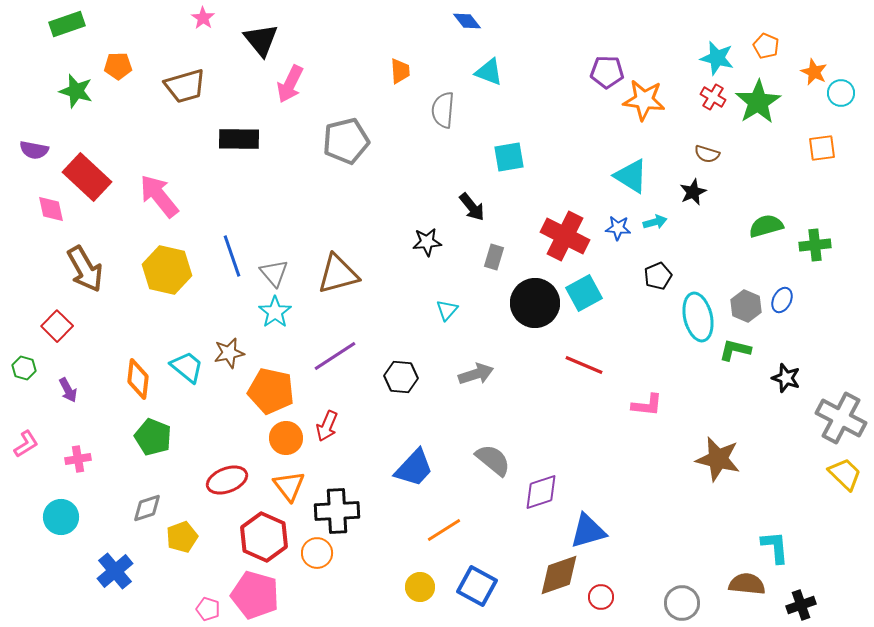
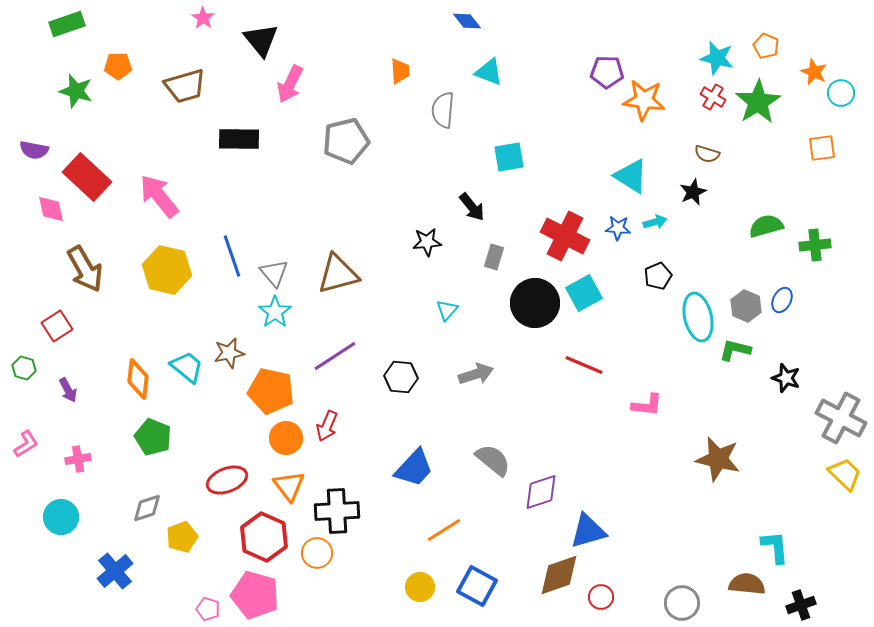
red square at (57, 326): rotated 12 degrees clockwise
